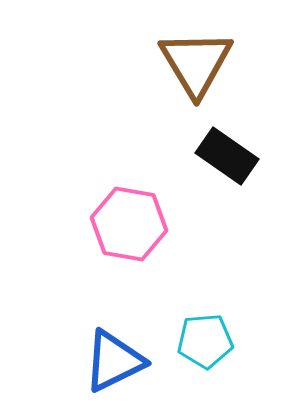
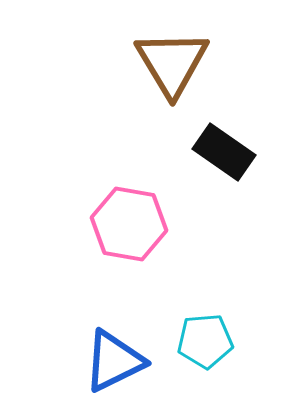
brown triangle: moved 24 px left
black rectangle: moved 3 px left, 4 px up
